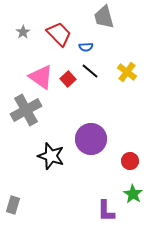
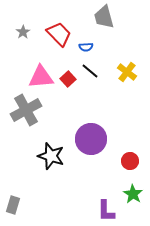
pink triangle: rotated 40 degrees counterclockwise
